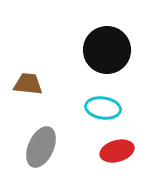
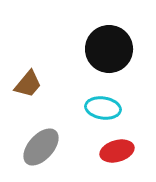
black circle: moved 2 px right, 1 px up
brown trapezoid: rotated 124 degrees clockwise
gray ellipse: rotated 18 degrees clockwise
